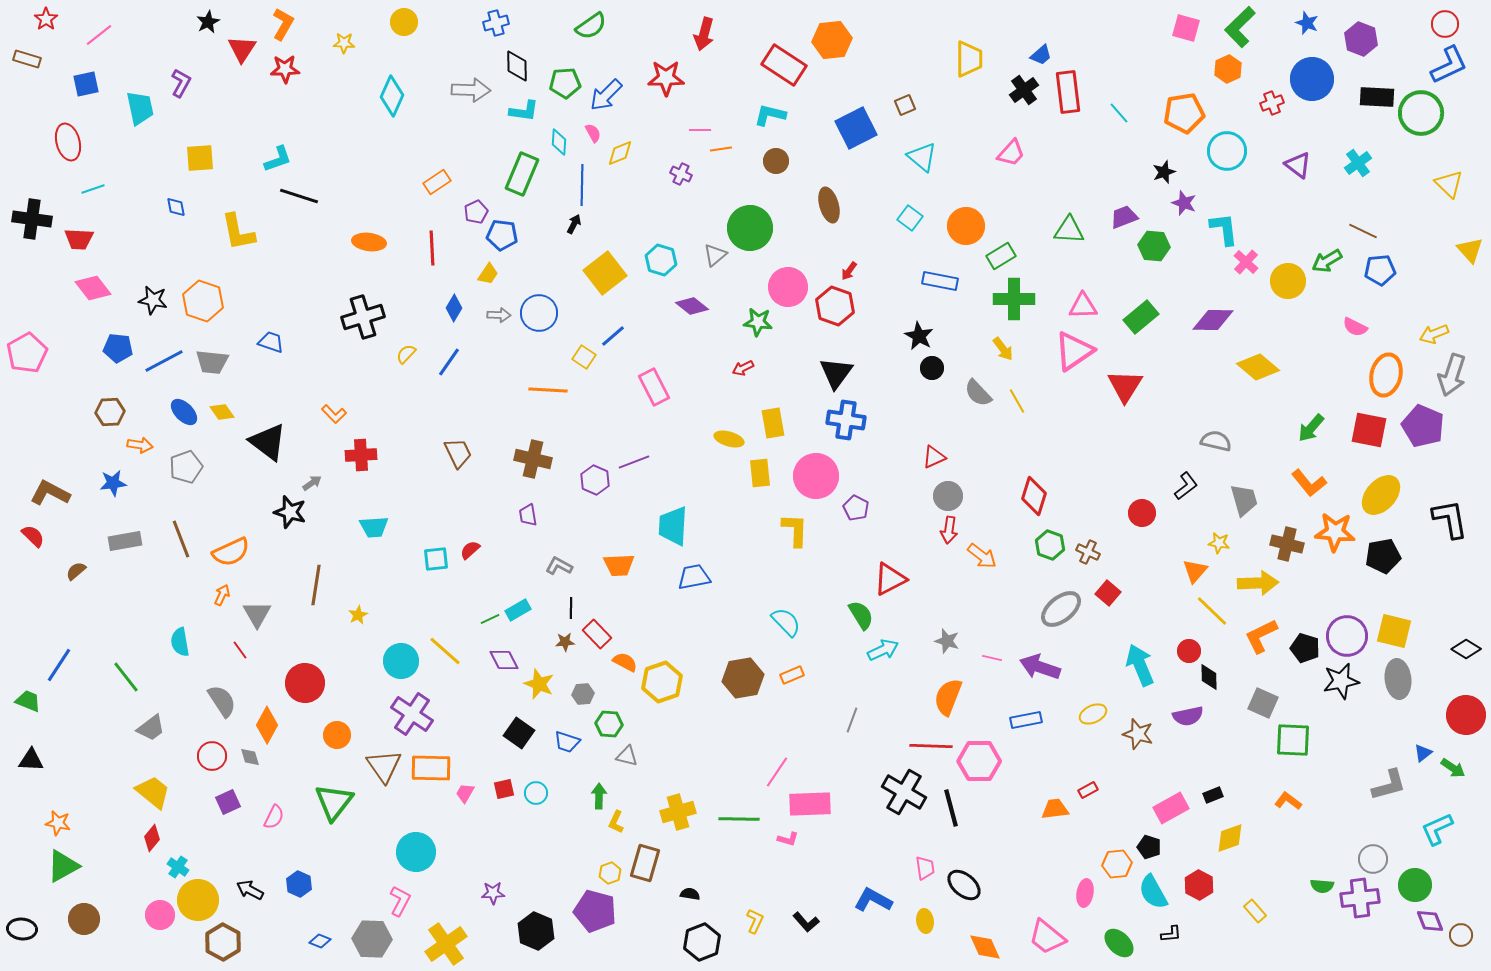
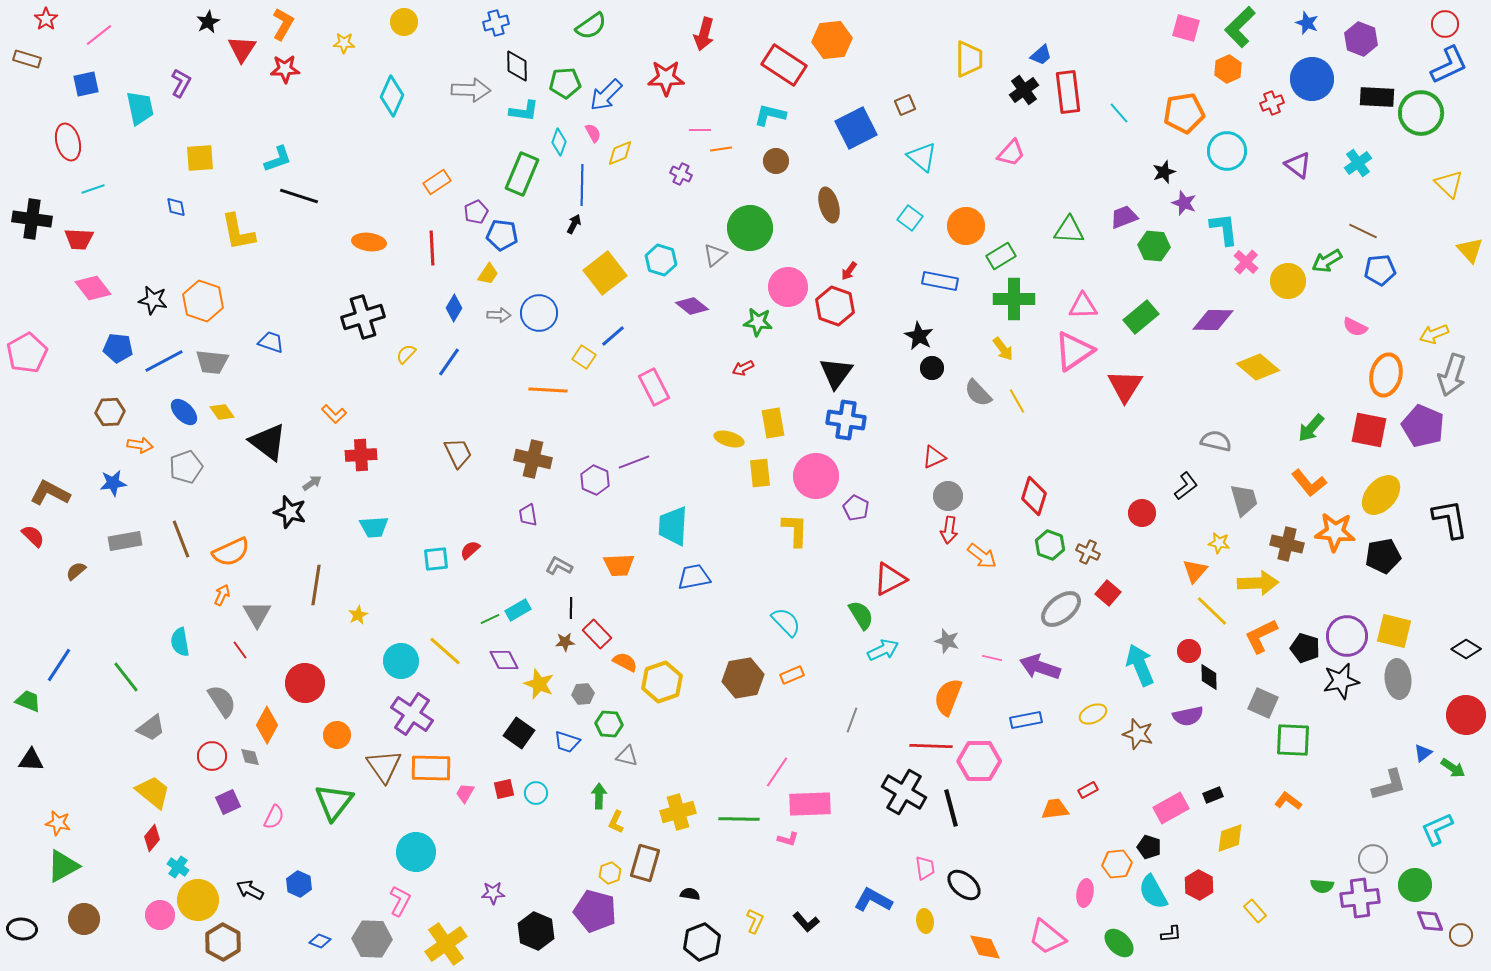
cyan diamond at (559, 142): rotated 16 degrees clockwise
